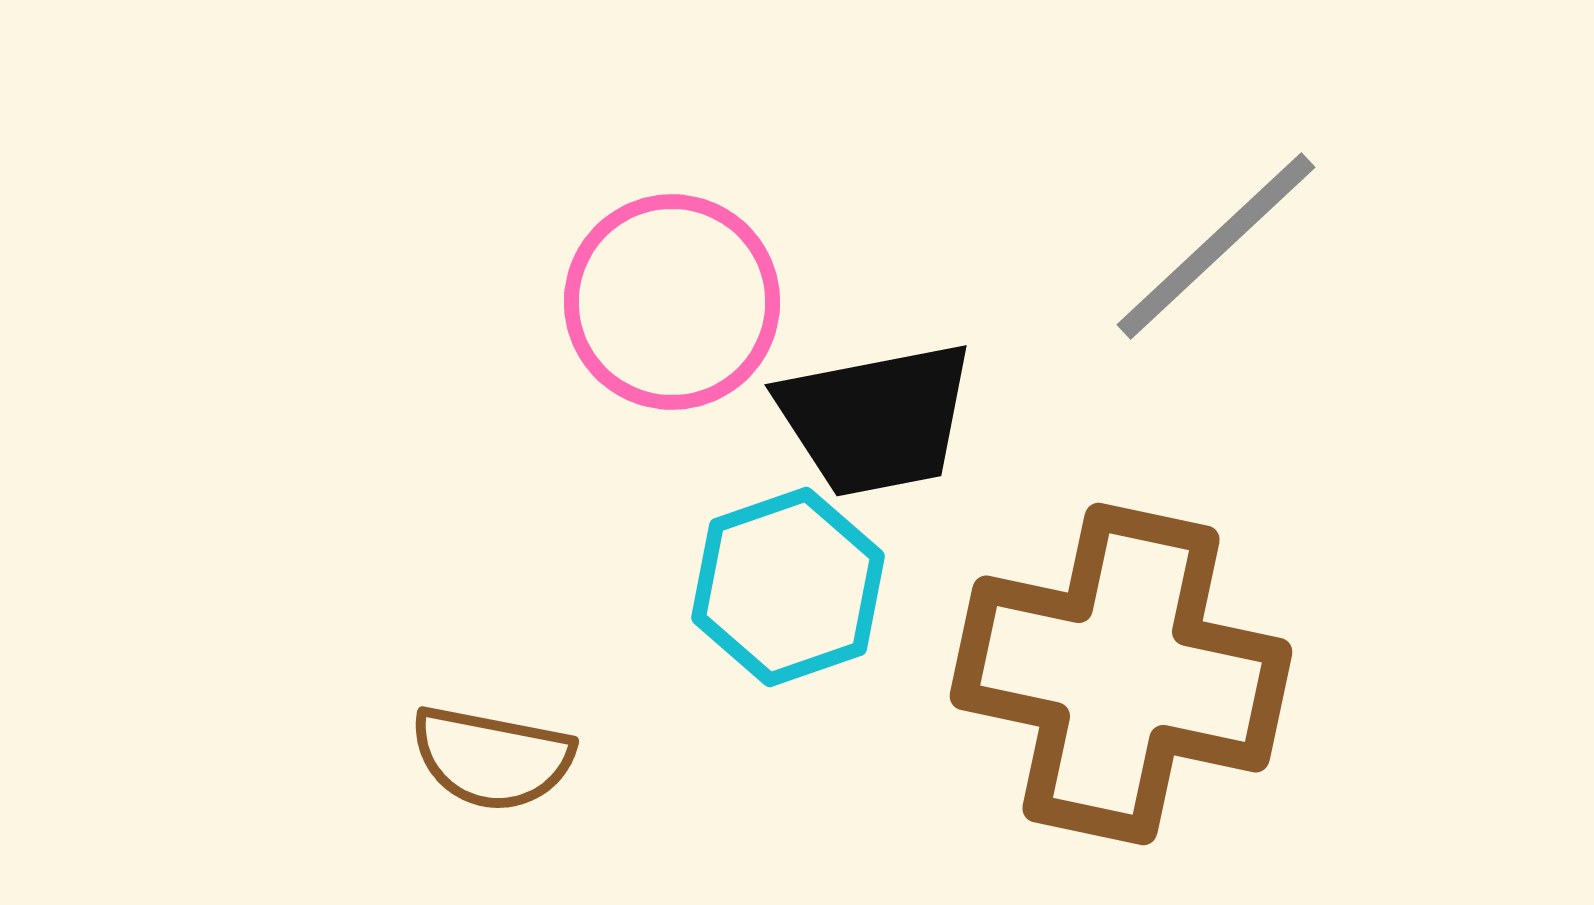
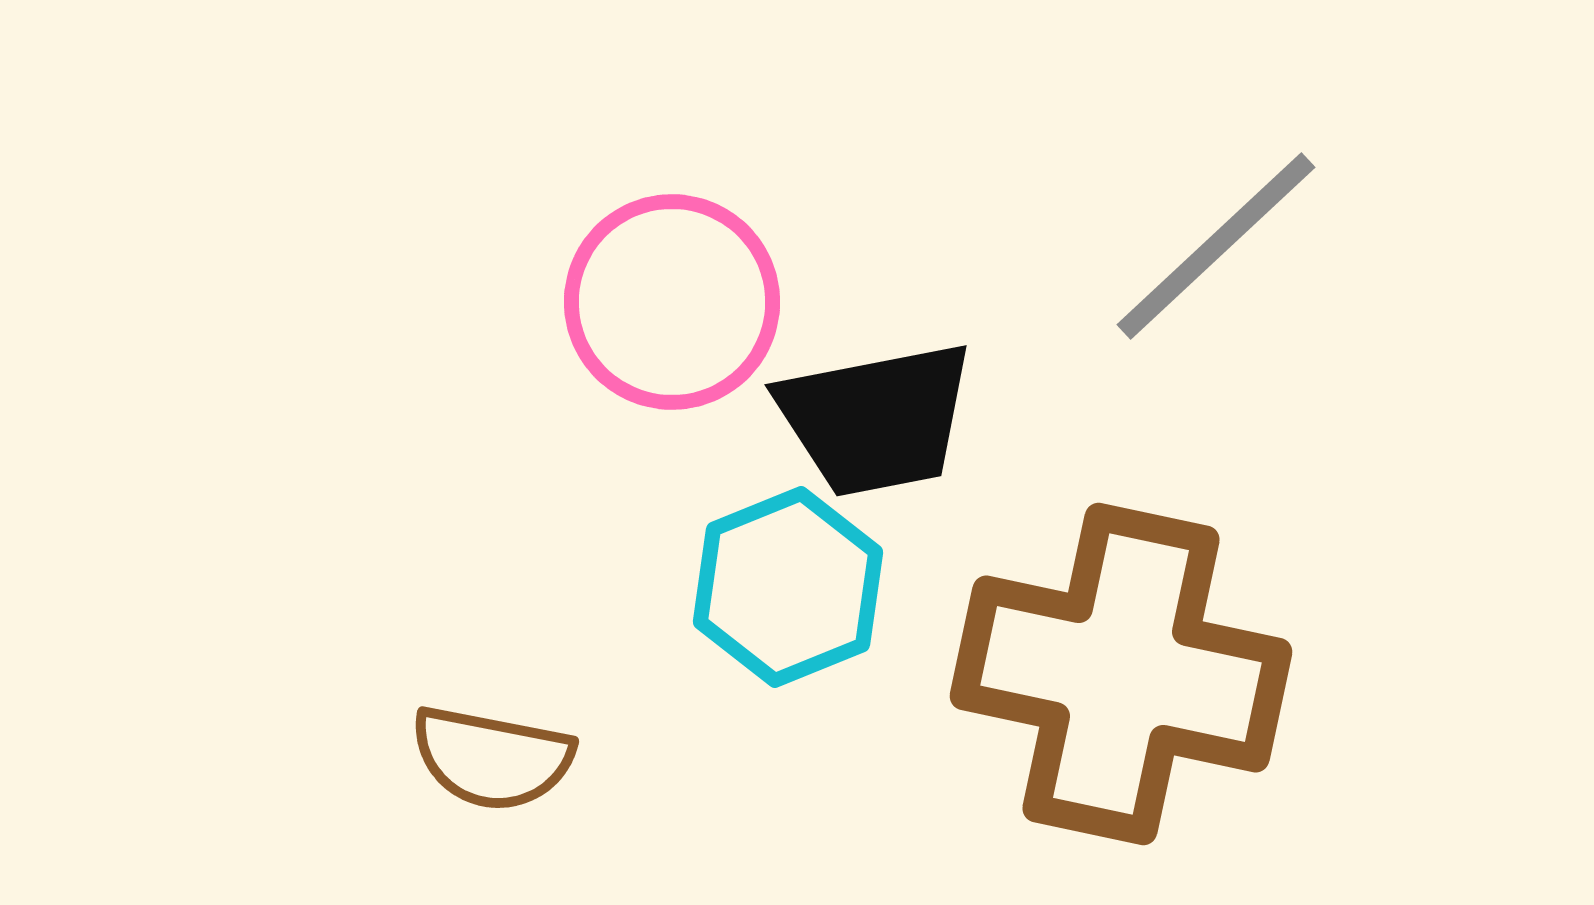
cyan hexagon: rotated 3 degrees counterclockwise
